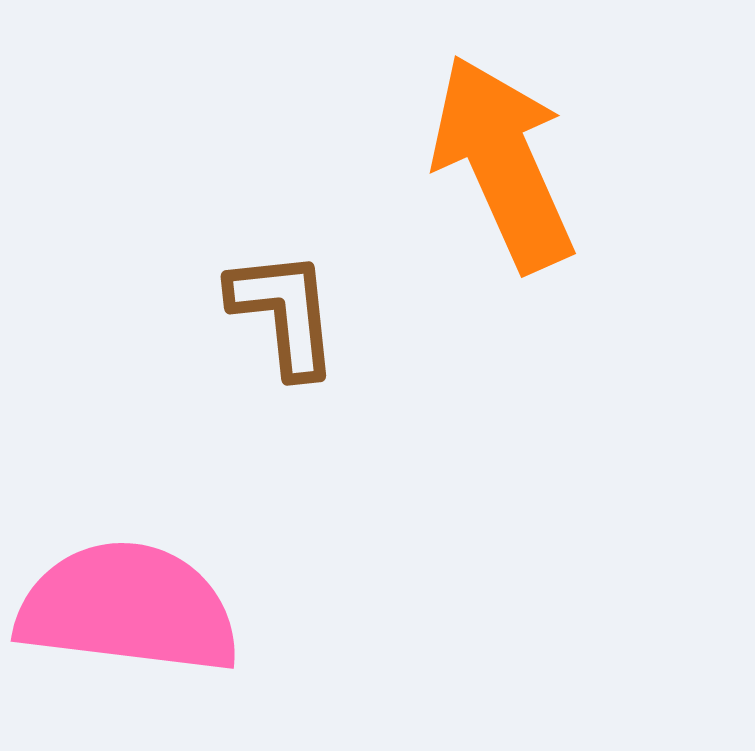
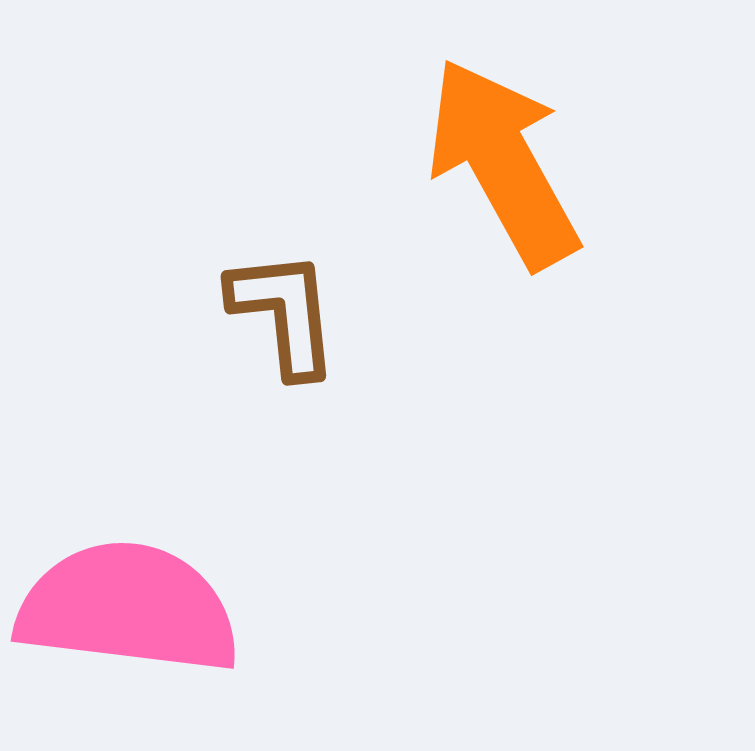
orange arrow: rotated 5 degrees counterclockwise
